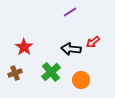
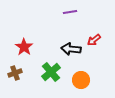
purple line: rotated 24 degrees clockwise
red arrow: moved 1 px right, 2 px up
